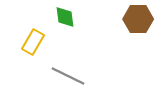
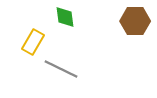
brown hexagon: moved 3 px left, 2 px down
gray line: moved 7 px left, 7 px up
